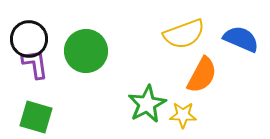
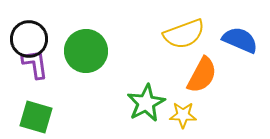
blue semicircle: moved 1 px left, 1 px down
green star: moved 1 px left, 1 px up
